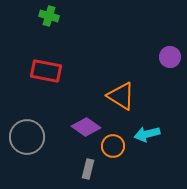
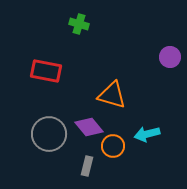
green cross: moved 30 px right, 8 px down
orange triangle: moved 9 px left, 1 px up; rotated 16 degrees counterclockwise
purple diamond: moved 3 px right; rotated 16 degrees clockwise
gray circle: moved 22 px right, 3 px up
gray rectangle: moved 1 px left, 3 px up
